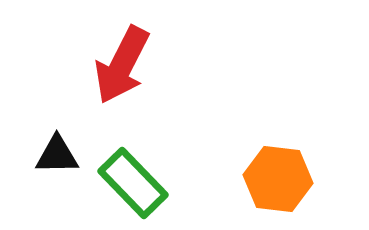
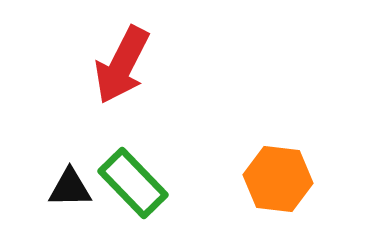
black triangle: moved 13 px right, 33 px down
